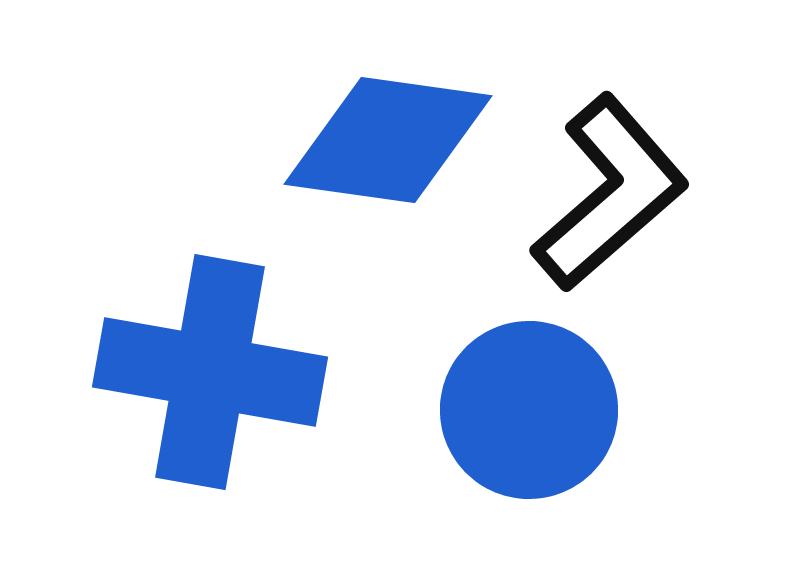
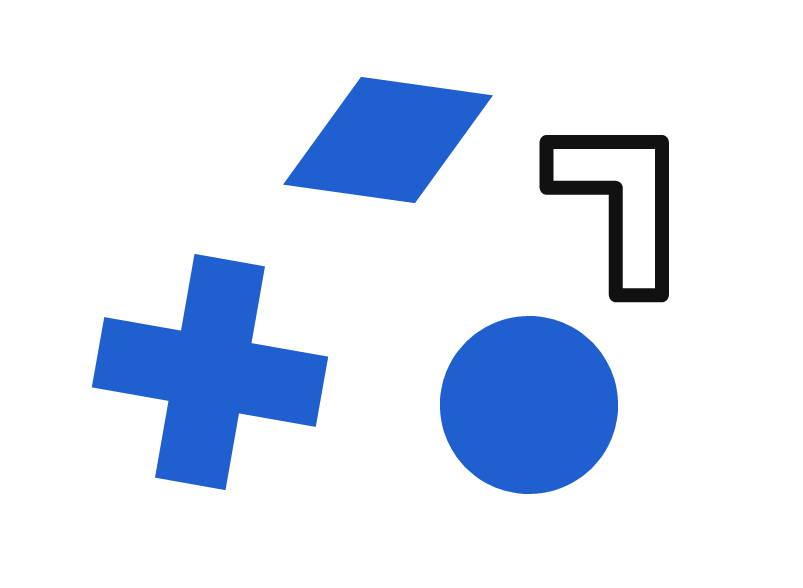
black L-shape: moved 11 px right, 9 px down; rotated 49 degrees counterclockwise
blue circle: moved 5 px up
